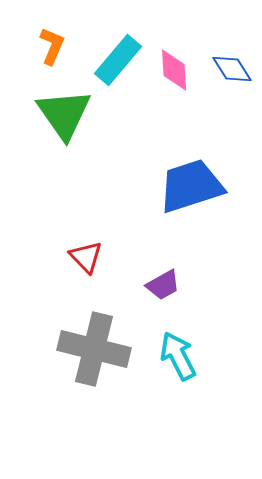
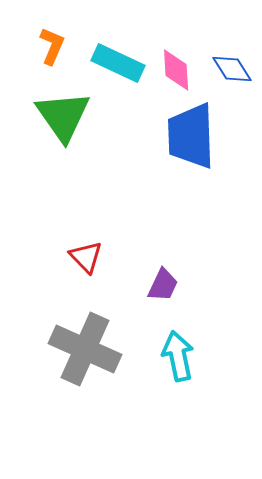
cyan rectangle: moved 3 px down; rotated 75 degrees clockwise
pink diamond: moved 2 px right
green triangle: moved 1 px left, 2 px down
blue trapezoid: moved 50 px up; rotated 74 degrees counterclockwise
purple trapezoid: rotated 36 degrees counterclockwise
gray cross: moved 9 px left; rotated 10 degrees clockwise
cyan arrow: rotated 15 degrees clockwise
